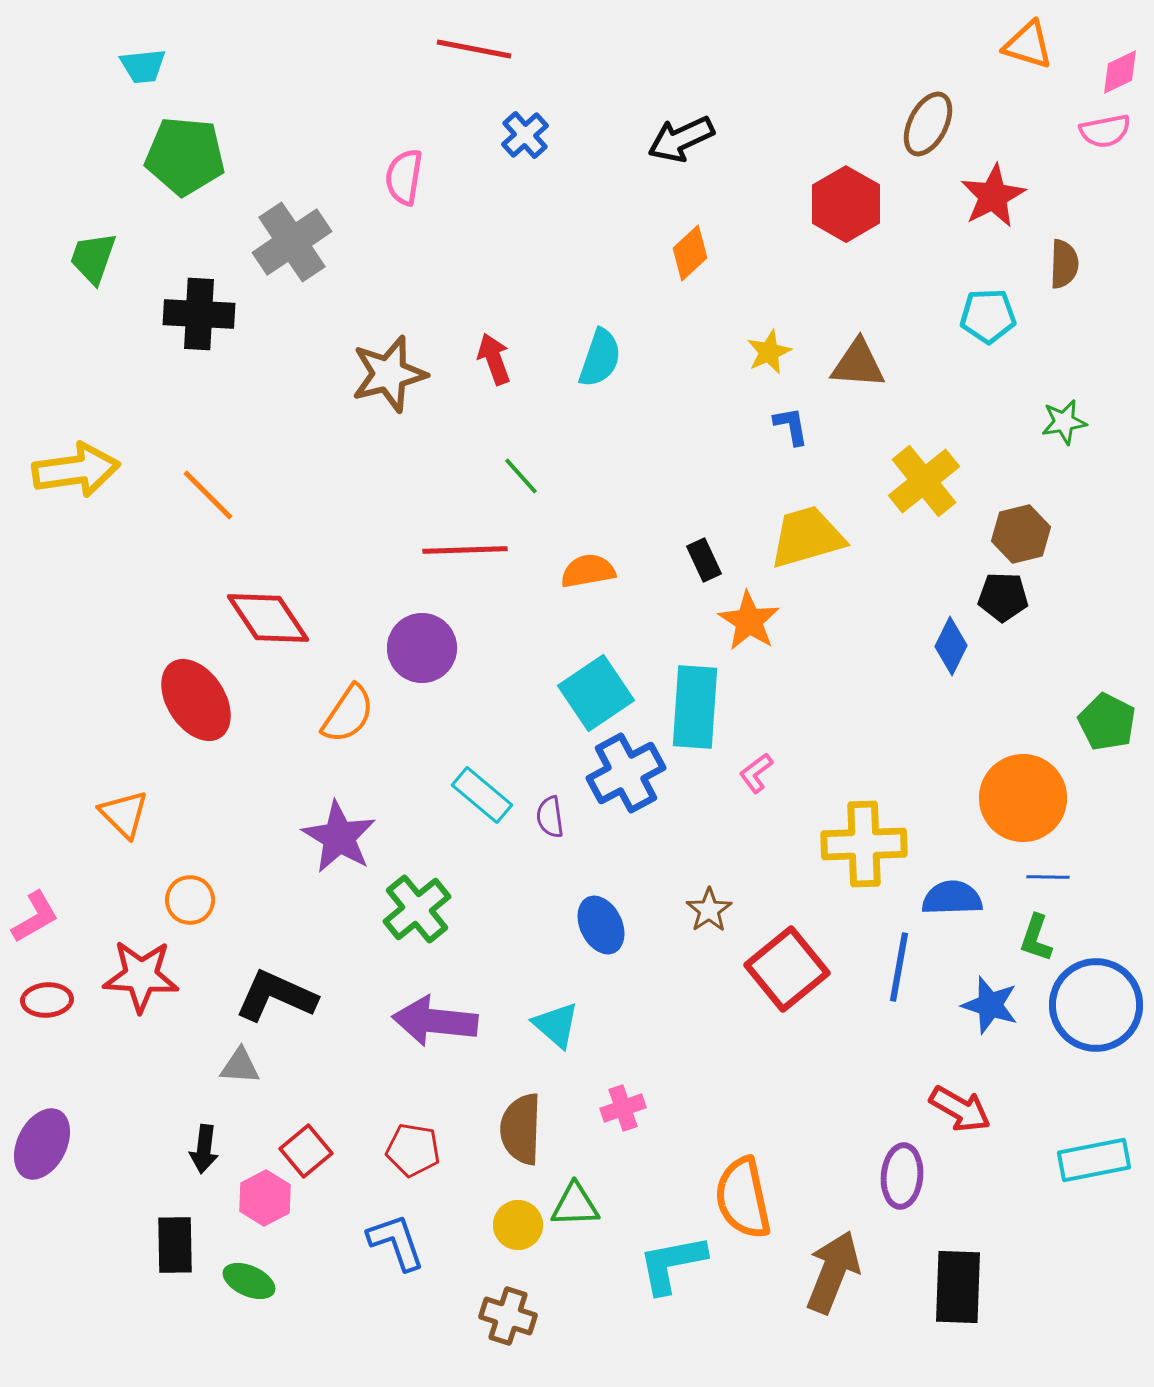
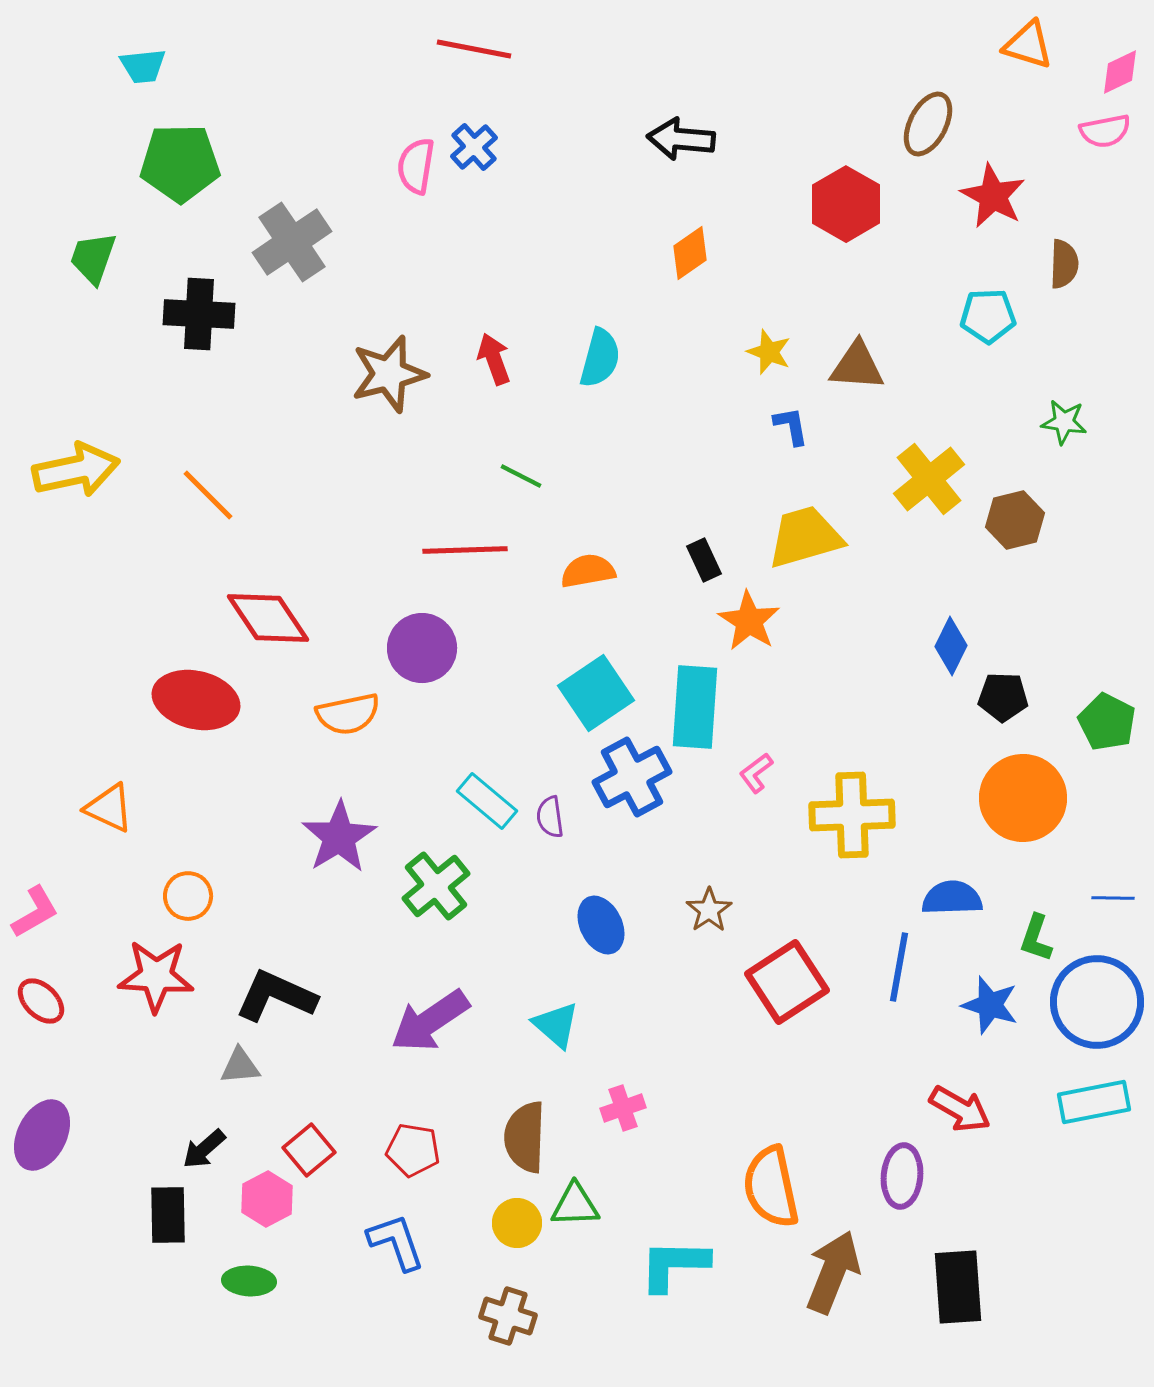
blue cross at (525, 135): moved 51 px left, 12 px down
black arrow at (681, 139): rotated 30 degrees clockwise
green pentagon at (185, 156): moved 5 px left, 7 px down; rotated 6 degrees counterclockwise
pink semicircle at (404, 177): moved 12 px right, 11 px up
red star at (993, 196): rotated 16 degrees counterclockwise
orange diamond at (690, 253): rotated 8 degrees clockwise
yellow star at (769, 352): rotated 27 degrees counterclockwise
cyan semicircle at (600, 358): rotated 4 degrees counterclockwise
brown triangle at (858, 364): moved 1 px left, 2 px down
green star at (1064, 422): rotated 18 degrees clockwise
yellow arrow at (76, 470): rotated 4 degrees counterclockwise
green line at (521, 476): rotated 21 degrees counterclockwise
yellow cross at (924, 481): moved 5 px right, 2 px up
brown hexagon at (1021, 534): moved 6 px left, 14 px up
yellow trapezoid at (807, 537): moved 2 px left
black pentagon at (1003, 597): moved 100 px down
red ellipse at (196, 700): rotated 44 degrees counterclockwise
orange semicircle at (348, 714): rotated 44 degrees clockwise
blue cross at (626, 773): moved 6 px right, 4 px down
cyan rectangle at (482, 795): moved 5 px right, 6 px down
orange triangle at (124, 814): moved 15 px left, 6 px up; rotated 20 degrees counterclockwise
purple star at (339, 837): rotated 10 degrees clockwise
yellow cross at (864, 844): moved 12 px left, 29 px up
blue line at (1048, 877): moved 65 px right, 21 px down
orange circle at (190, 900): moved 2 px left, 4 px up
green cross at (417, 909): moved 19 px right, 23 px up
pink L-shape at (35, 917): moved 5 px up
red square at (787, 969): moved 13 px down; rotated 6 degrees clockwise
red star at (141, 976): moved 15 px right
red ellipse at (47, 1000): moved 6 px left, 1 px down; rotated 48 degrees clockwise
blue circle at (1096, 1005): moved 1 px right, 3 px up
purple arrow at (435, 1021): moved 5 px left; rotated 40 degrees counterclockwise
gray triangle at (240, 1066): rotated 9 degrees counterclockwise
brown semicircle at (521, 1129): moved 4 px right, 8 px down
purple ellipse at (42, 1144): moved 9 px up
black arrow at (204, 1149): rotated 42 degrees clockwise
red square at (306, 1151): moved 3 px right, 1 px up
cyan rectangle at (1094, 1160): moved 58 px up
pink hexagon at (265, 1198): moved 2 px right, 1 px down
orange semicircle at (743, 1198): moved 28 px right, 11 px up
yellow circle at (518, 1225): moved 1 px left, 2 px up
black rectangle at (175, 1245): moved 7 px left, 30 px up
cyan L-shape at (672, 1264): moved 2 px right, 1 px down; rotated 12 degrees clockwise
green ellipse at (249, 1281): rotated 21 degrees counterclockwise
black rectangle at (958, 1287): rotated 6 degrees counterclockwise
